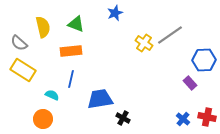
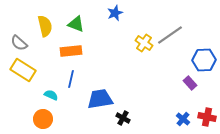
yellow semicircle: moved 2 px right, 1 px up
cyan semicircle: moved 1 px left
